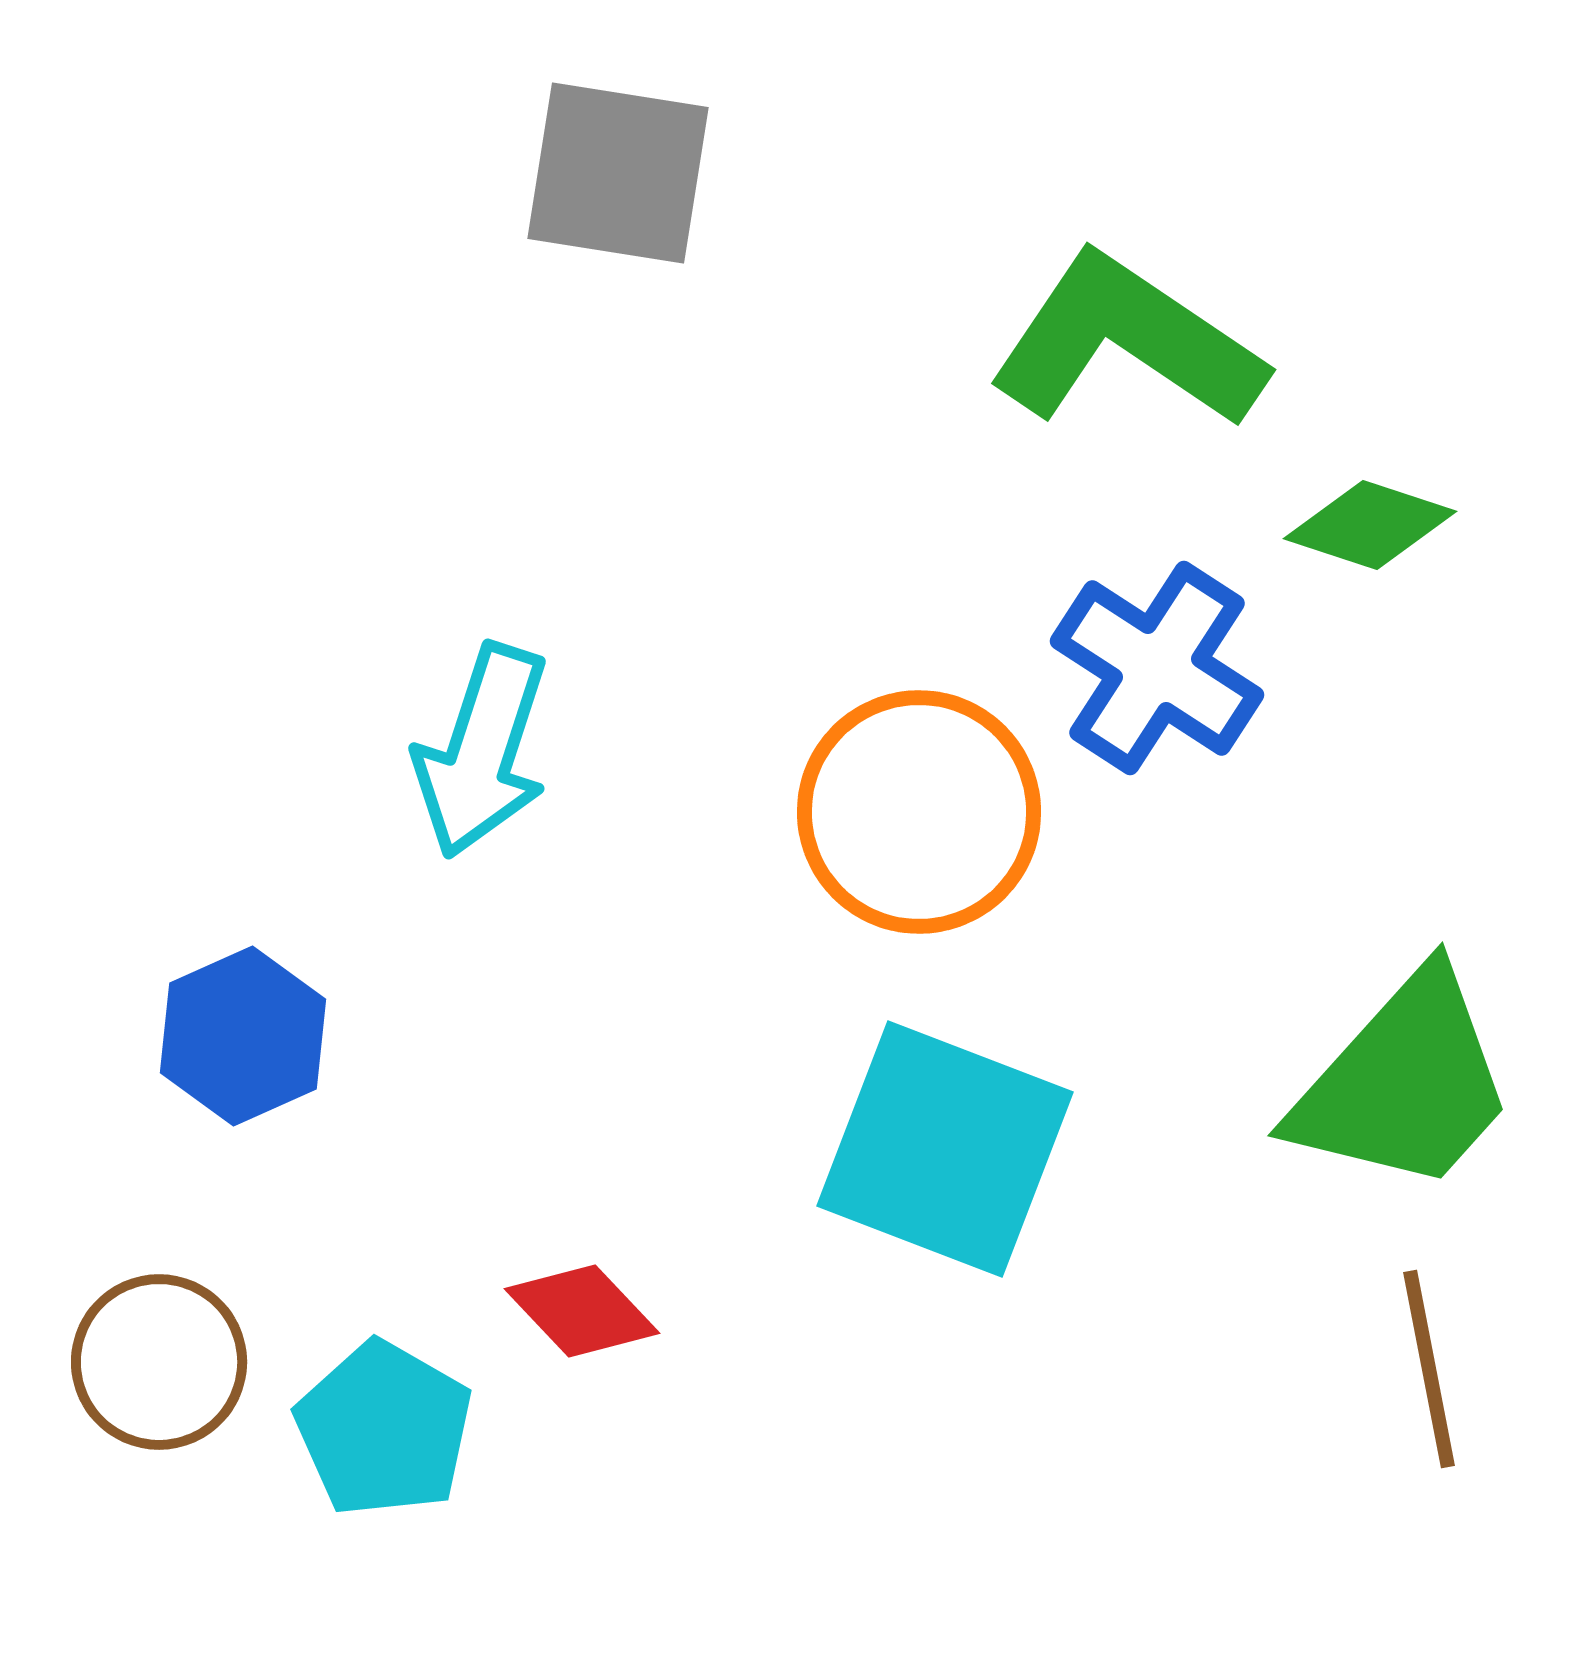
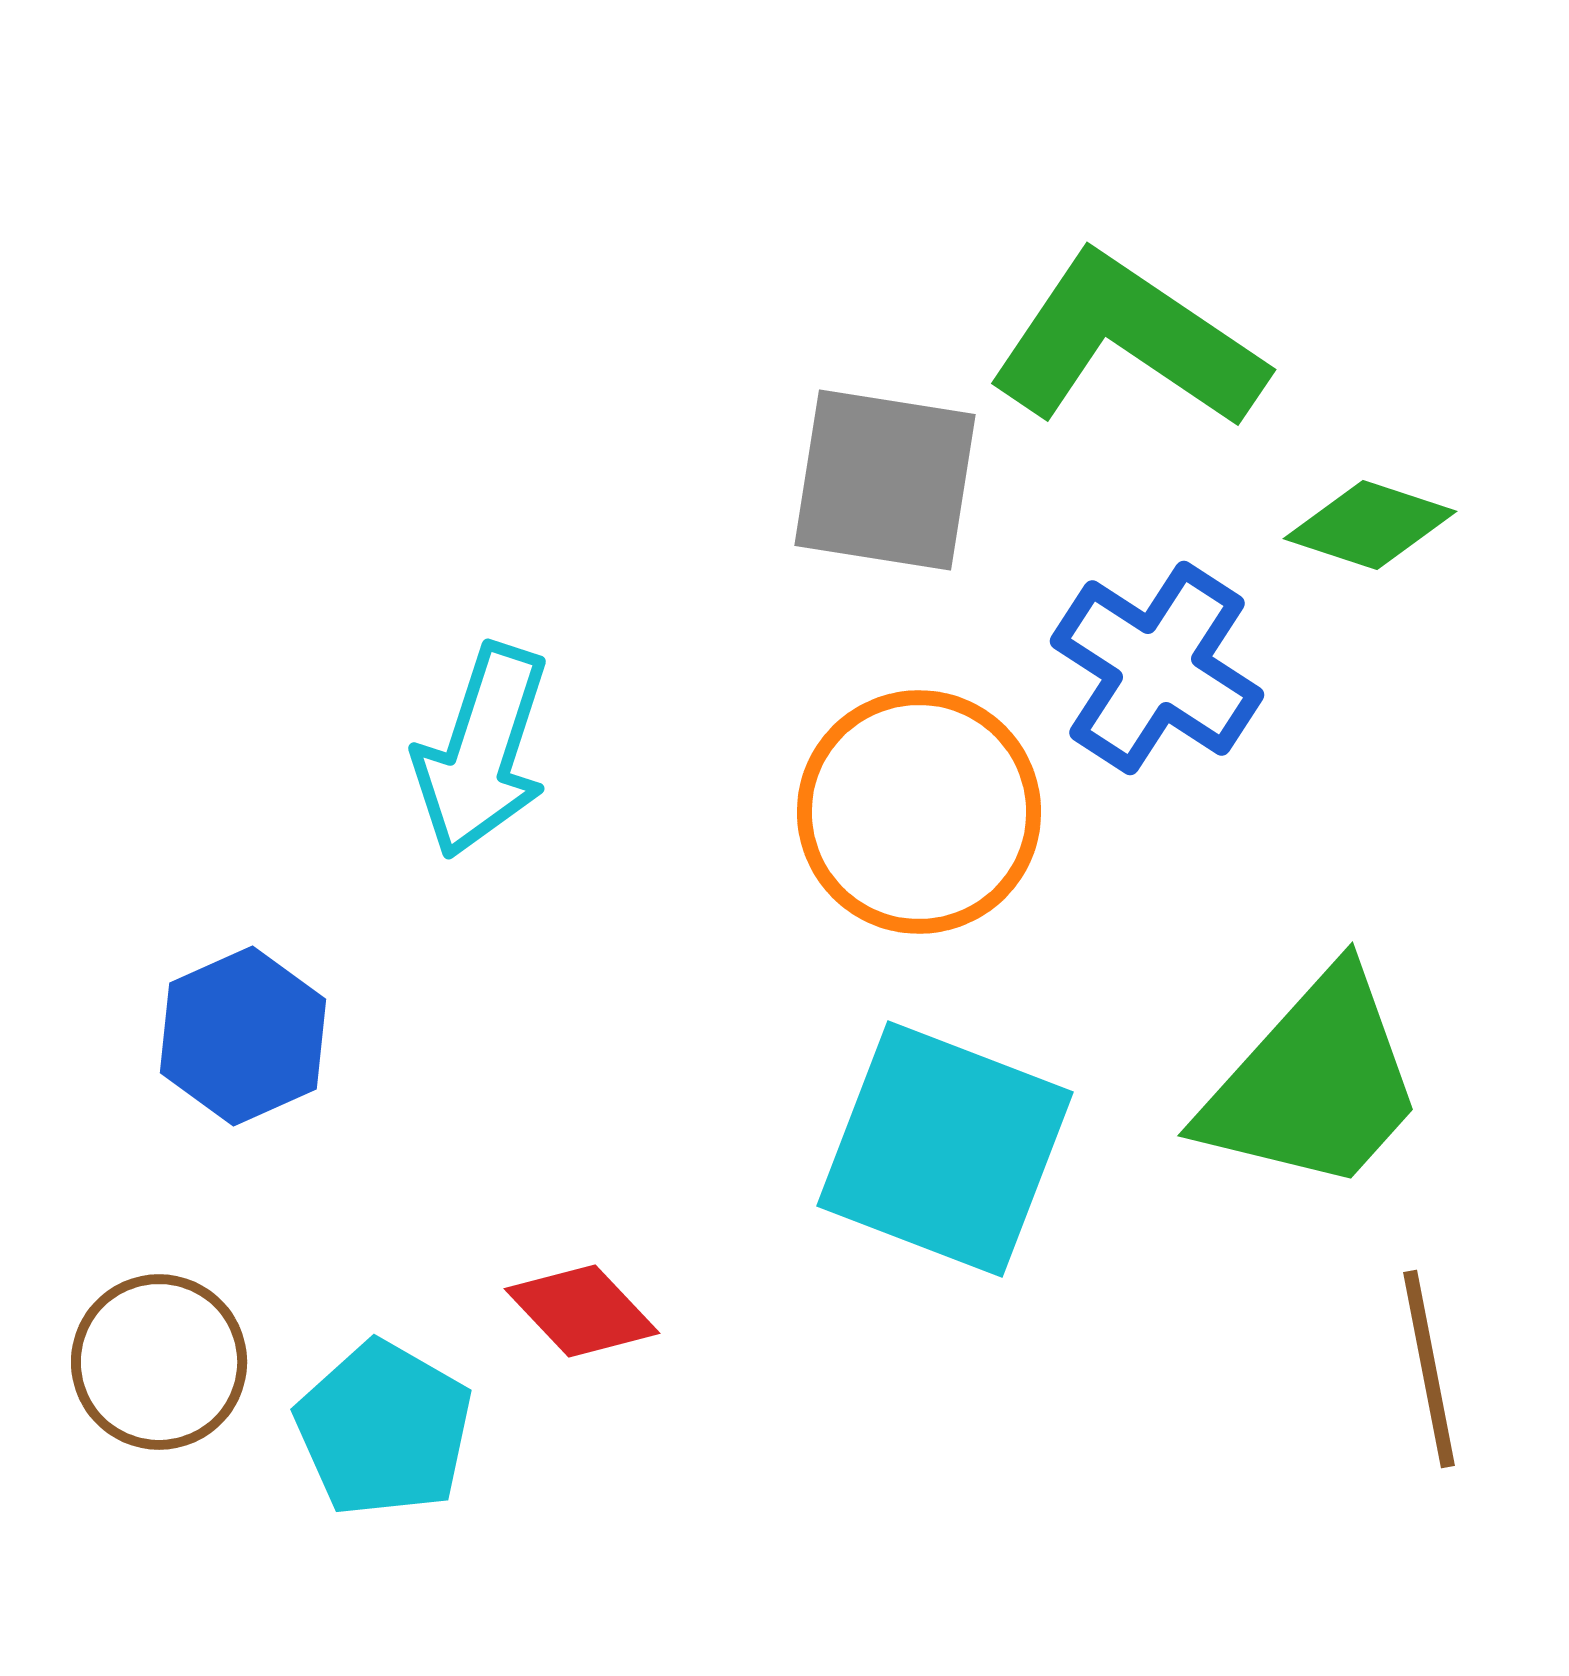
gray square: moved 267 px right, 307 px down
green trapezoid: moved 90 px left
